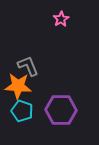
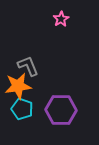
orange star: rotated 12 degrees counterclockwise
cyan pentagon: moved 2 px up
